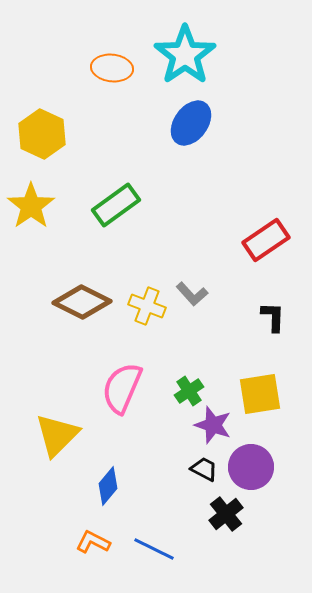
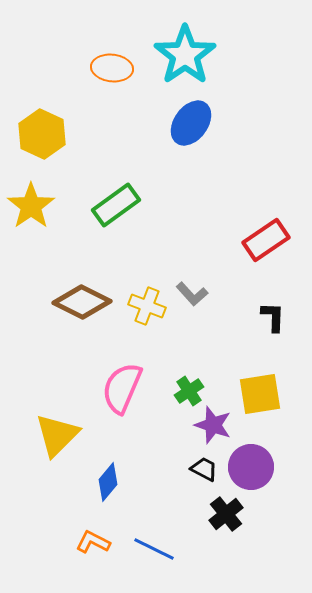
blue diamond: moved 4 px up
